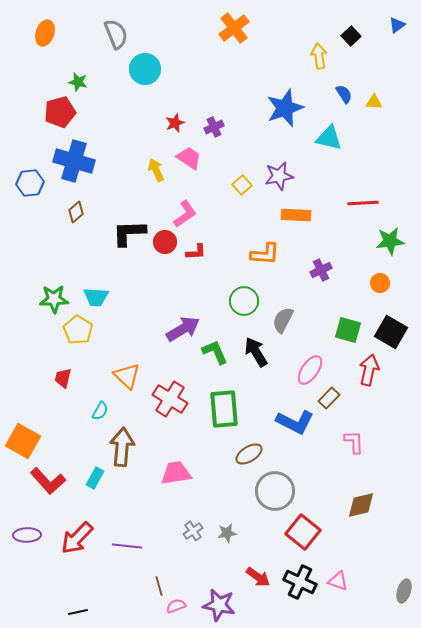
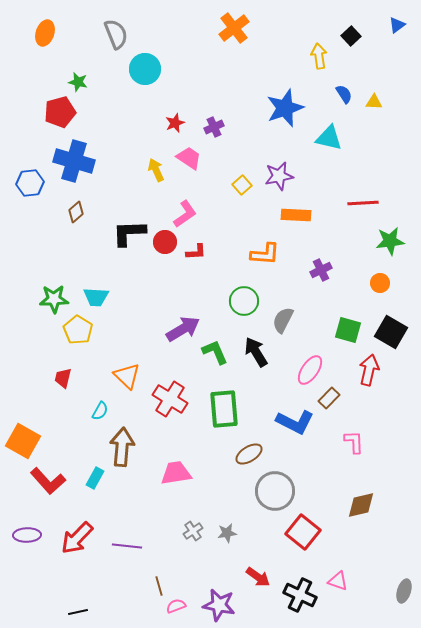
black cross at (300, 582): moved 13 px down
